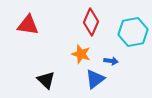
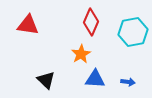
orange star: rotated 24 degrees clockwise
blue arrow: moved 17 px right, 21 px down
blue triangle: rotated 40 degrees clockwise
